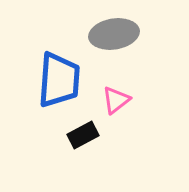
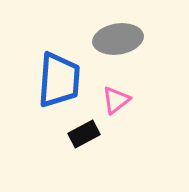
gray ellipse: moved 4 px right, 5 px down
black rectangle: moved 1 px right, 1 px up
